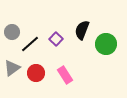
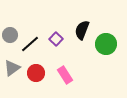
gray circle: moved 2 px left, 3 px down
